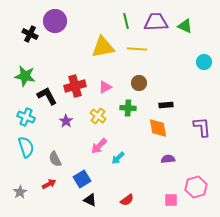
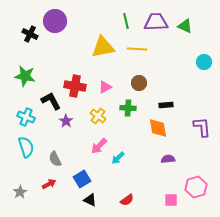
red cross: rotated 25 degrees clockwise
black L-shape: moved 4 px right, 5 px down
